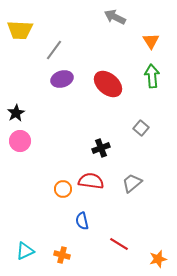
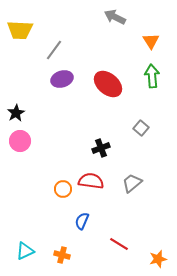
blue semicircle: rotated 36 degrees clockwise
